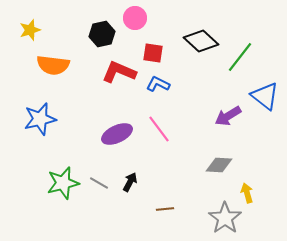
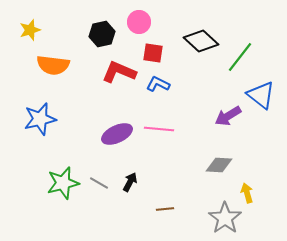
pink circle: moved 4 px right, 4 px down
blue triangle: moved 4 px left, 1 px up
pink line: rotated 48 degrees counterclockwise
